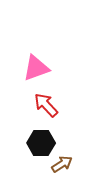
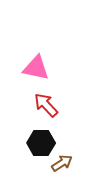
pink triangle: rotated 32 degrees clockwise
brown arrow: moved 1 px up
